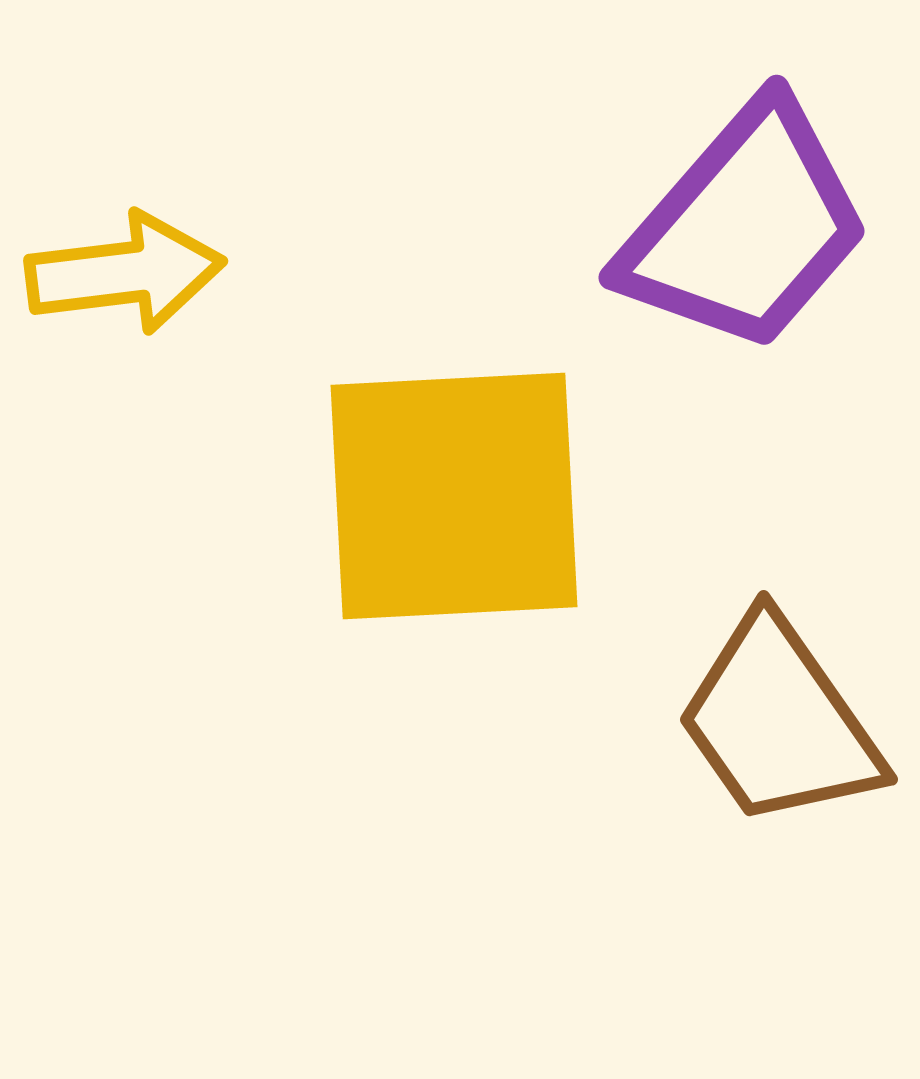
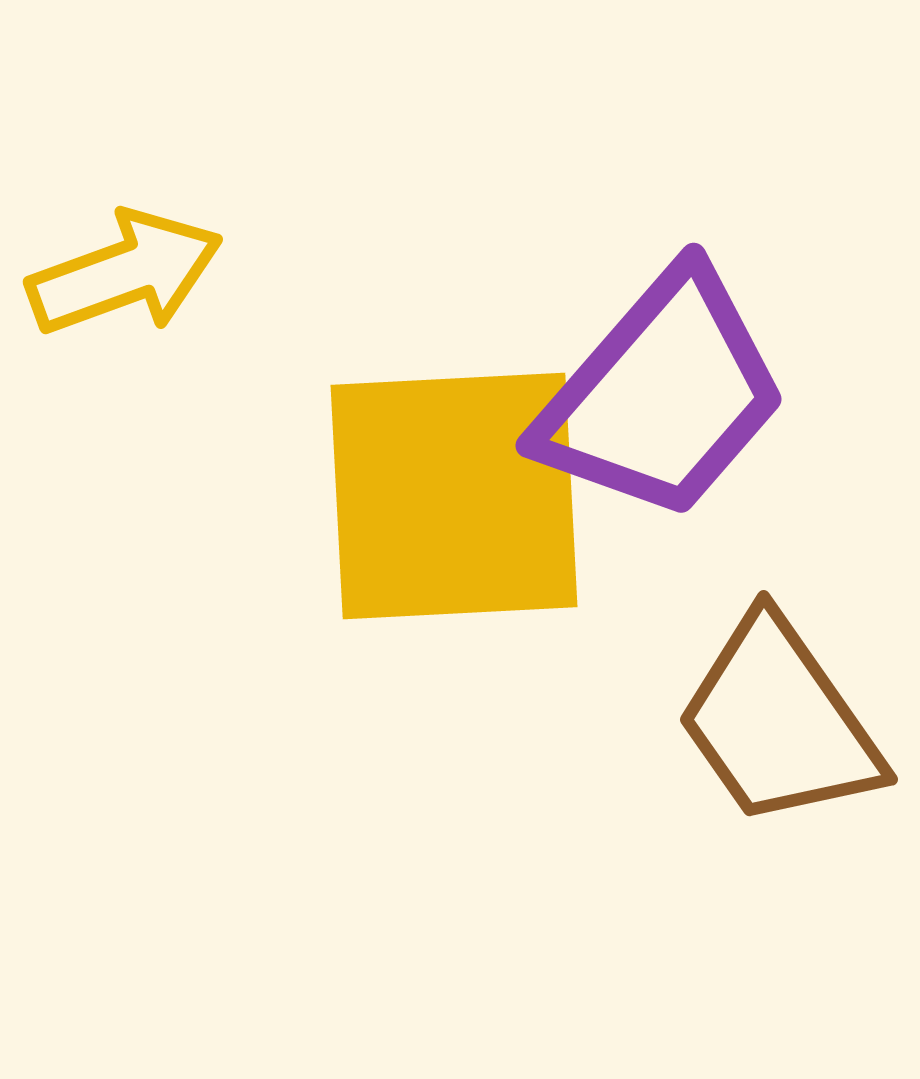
purple trapezoid: moved 83 px left, 168 px down
yellow arrow: rotated 13 degrees counterclockwise
